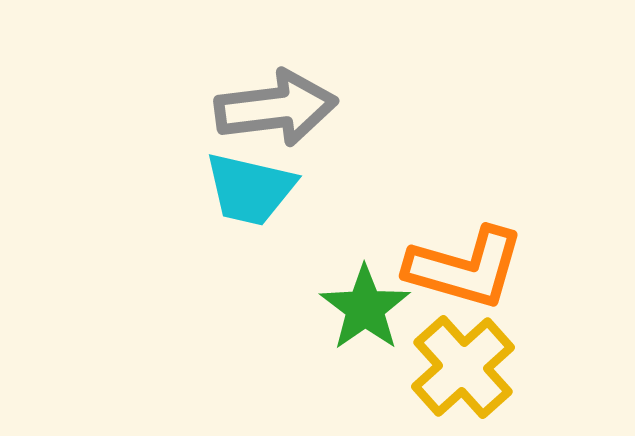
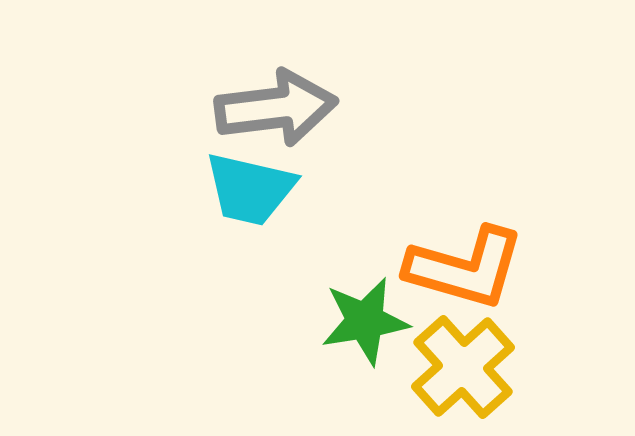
green star: moved 13 px down; rotated 26 degrees clockwise
